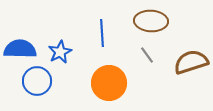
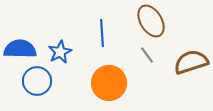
brown ellipse: rotated 56 degrees clockwise
